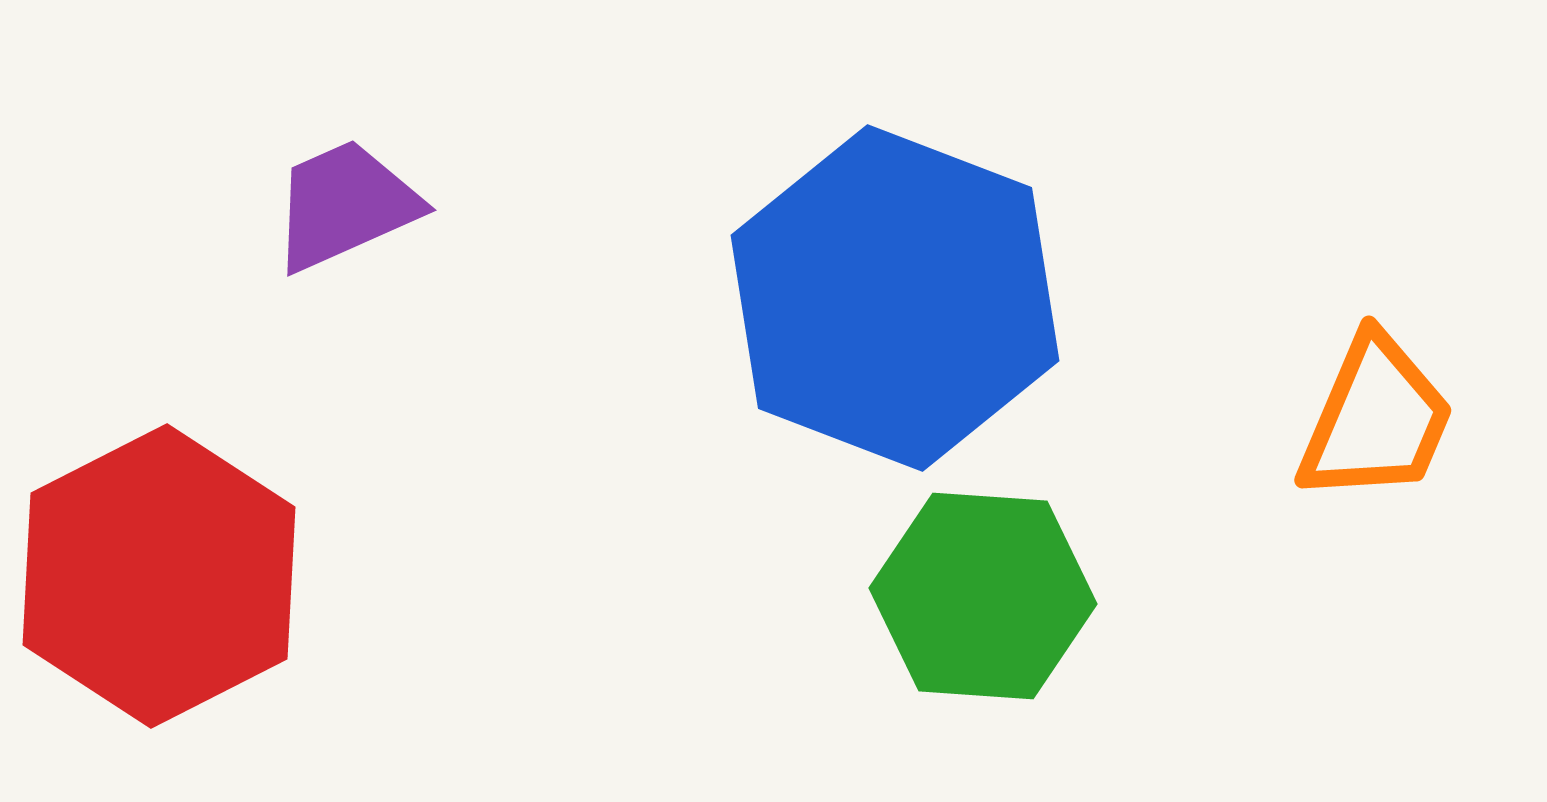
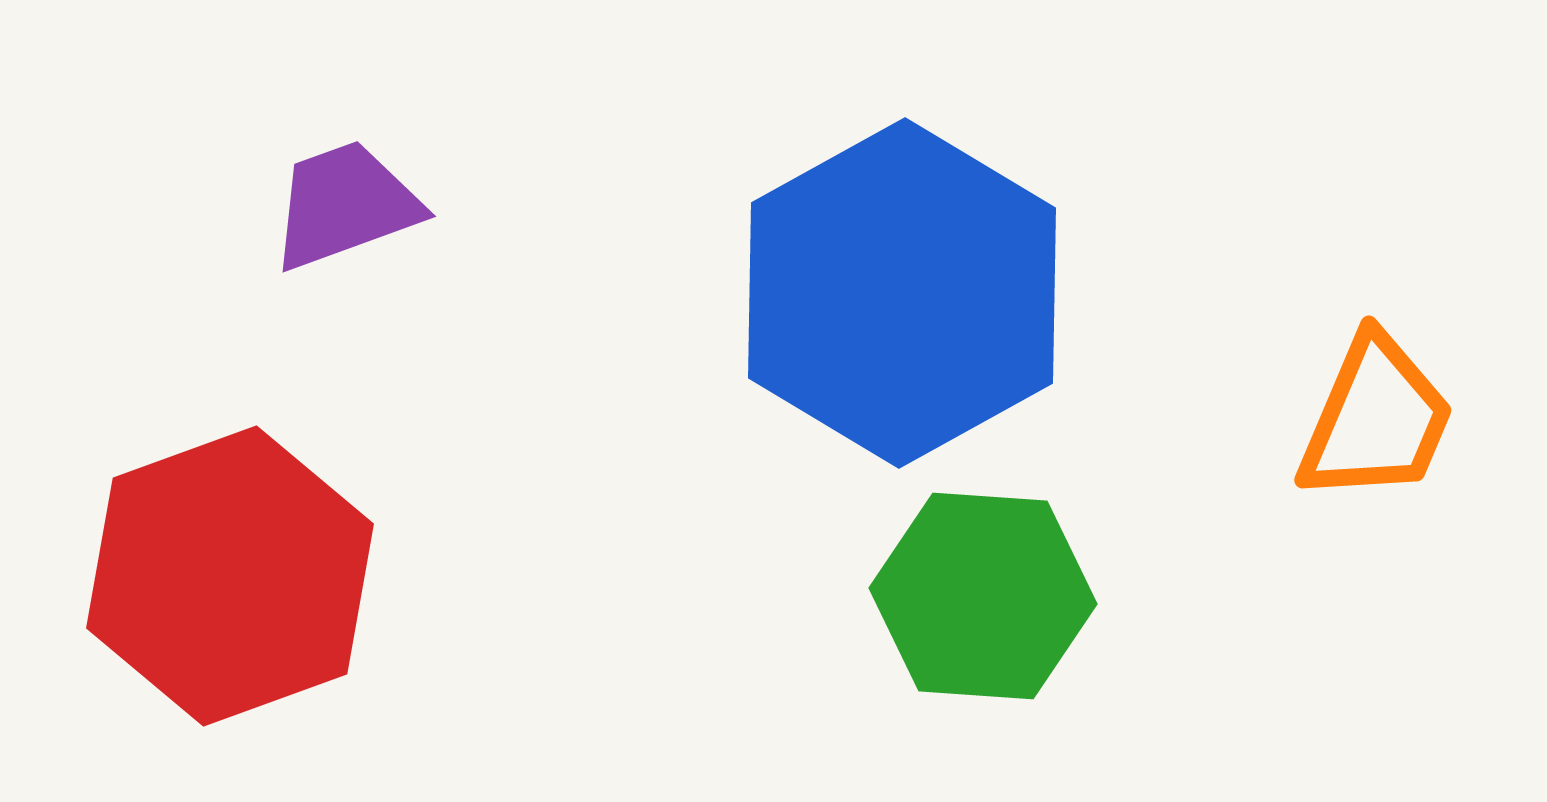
purple trapezoid: rotated 4 degrees clockwise
blue hexagon: moved 7 px right, 5 px up; rotated 10 degrees clockwise
red hexagon: moved 71 px right; rotated 7 degrees clockwise
